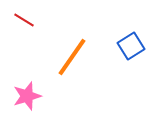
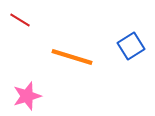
red line: moved 4 px left
orange line: rotated 72 degrees clockwise
